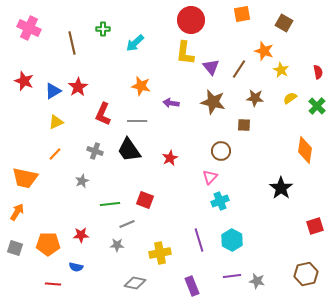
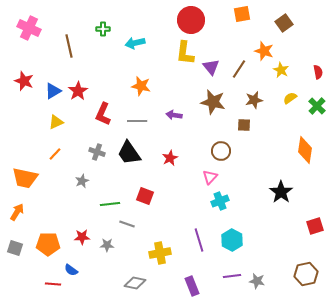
brown square at (284, 23): rotated 24 degrees clockwise
brown line at (72, 43): moved 3 px left, 3 px down
cyan arrow at (135, 43): rotated 30 degrees clockwise
red star at (78, 87): moved 4 px down
brown star at (255, 98): moved 1 px left, 2 px down; rotated 18 degrees counterclockwise
purple arrow at (171, 103): moved 3 px right, 12 px down
black trapezoid at (129, 150): moved 3 px down
gray cross at (95, 151): moved 2 px right, 1 px down
black star at (281, 188): moved 4 px down
red square at (145, 200): moved 4 px up
gray line at (127, 224): rotated 42 degrees clockwise
red star at (81, 235): moved 1 px right, 2 px down
gray star at (117, 245): moved 10 px left
blue semicircle at (76, 267): moved 5 px left, 3 px down; rotated 24 degrees clockwise
